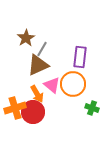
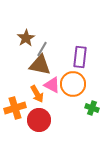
brown triangle: moved 2 px right; rotated 35 degrees clockwise
pink triangle: rotated 12 degrees counterclockwise
red circle: moved 6 px right, 8 px down
